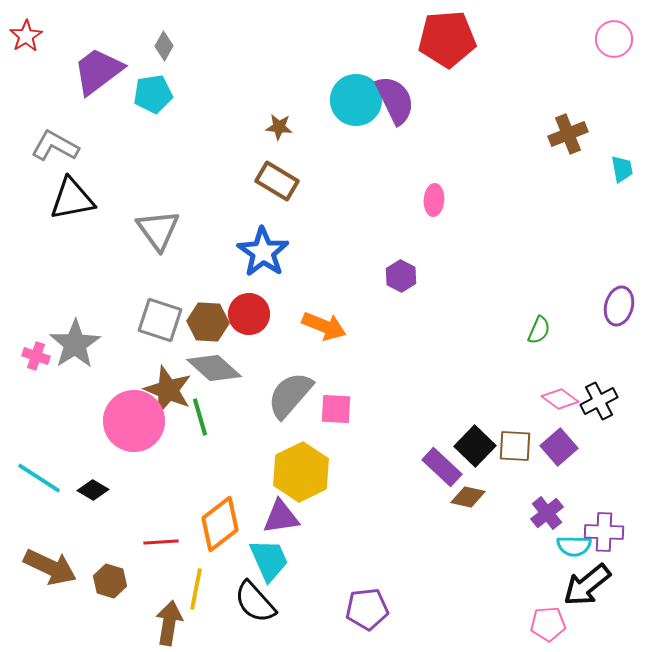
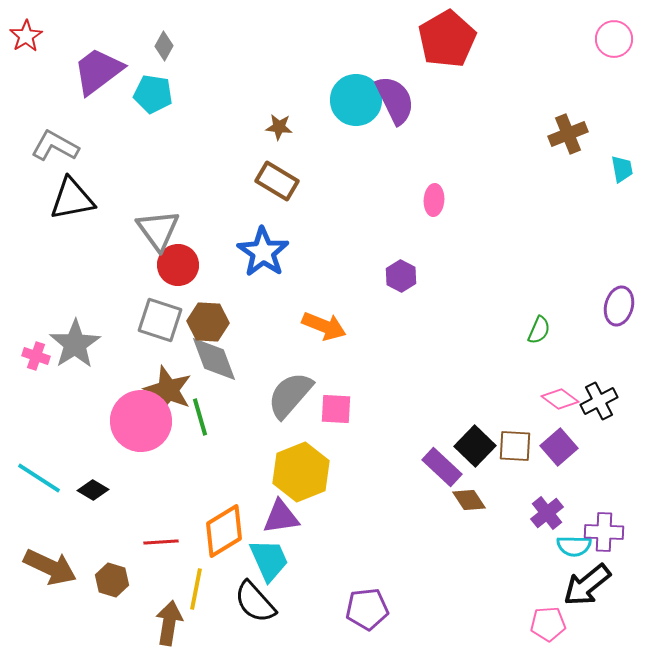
red pentagon at (447, 39): rotated 26 degrees counterclockwise
cyan pentagon at (153, 94): rotated 18 degrees clockwise
red circle at (249, 314): moved 71 px left, 49 px up
gray diamond at (214, 368): moved 9 px up; rotated 28 degrees clockwise
pink circle at (134, 421): moved 7 px right
yellow hexagon at (301, 472): rotated 4 degrees clockwise
brown diamond at (468, 497): moved 1 px right, 3 px down; rotated 44 degrees clockwise
orange diamond at (220, 524): moved 4 px right, 7 px down; rotated 6 degrees clockwise
brown hexagon at (110, 581): moved 2 px right, 1 px up
